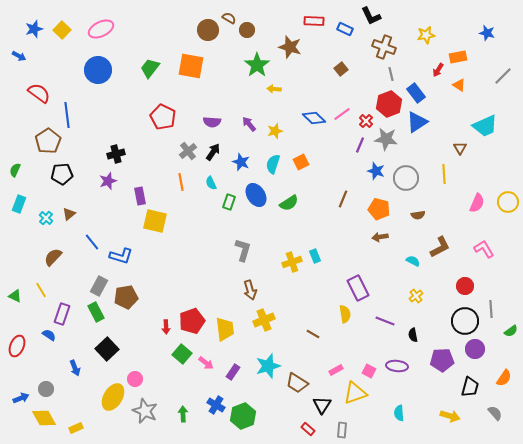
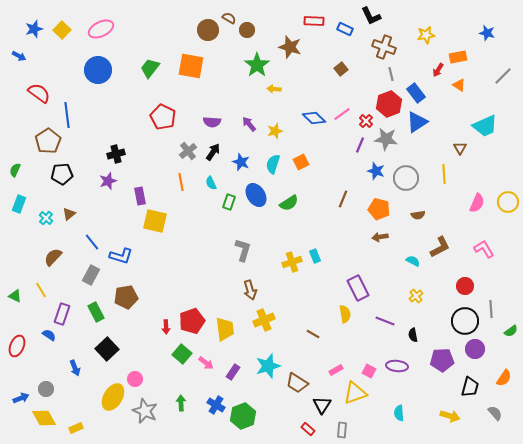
gray rectangle at (99, 286): moved 8 px left, 11 px up
green arrow at (183, 414): moved 2 px left, 11 px up
